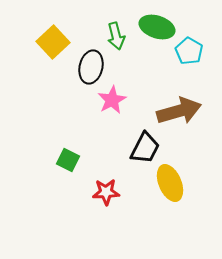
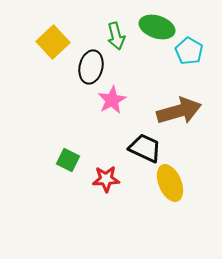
black trapezoid: rotated 92 degrees counterclockwise
red star: moved 13 px up
